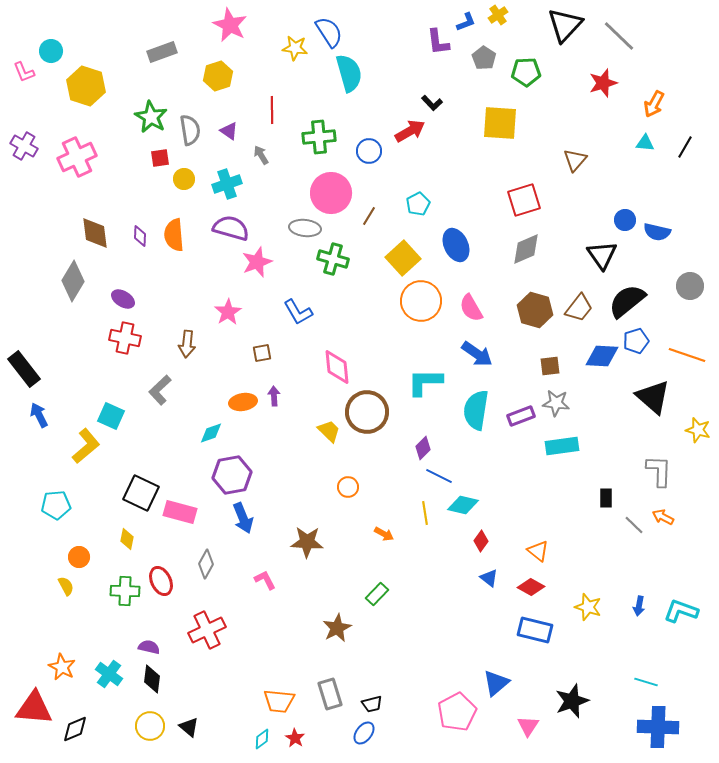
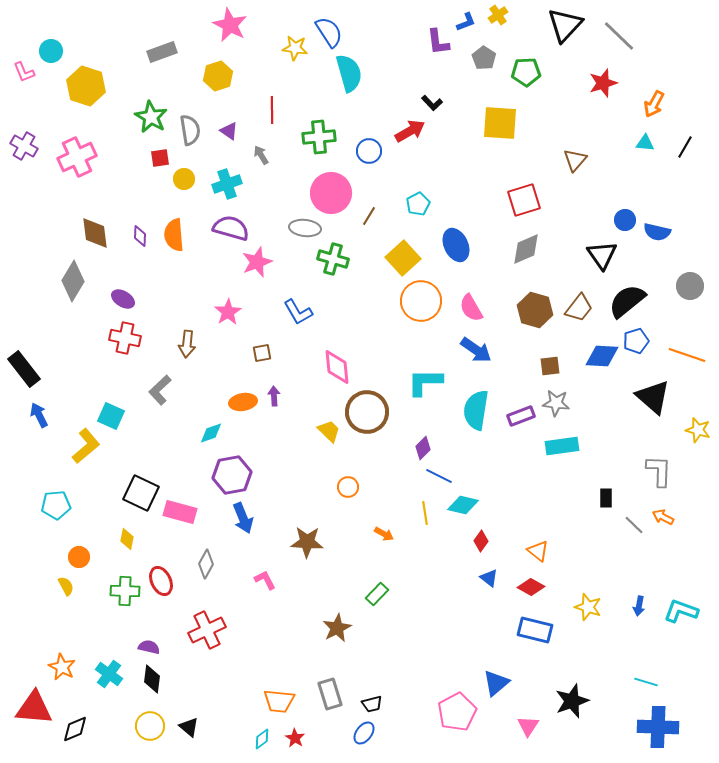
blue arrow at (477, 354): moved 1 px left, 4 px up
